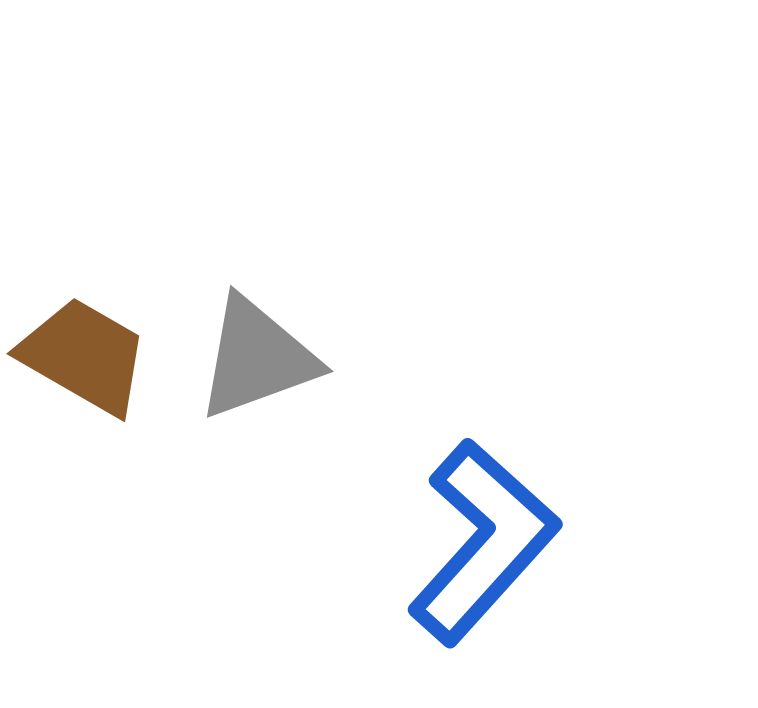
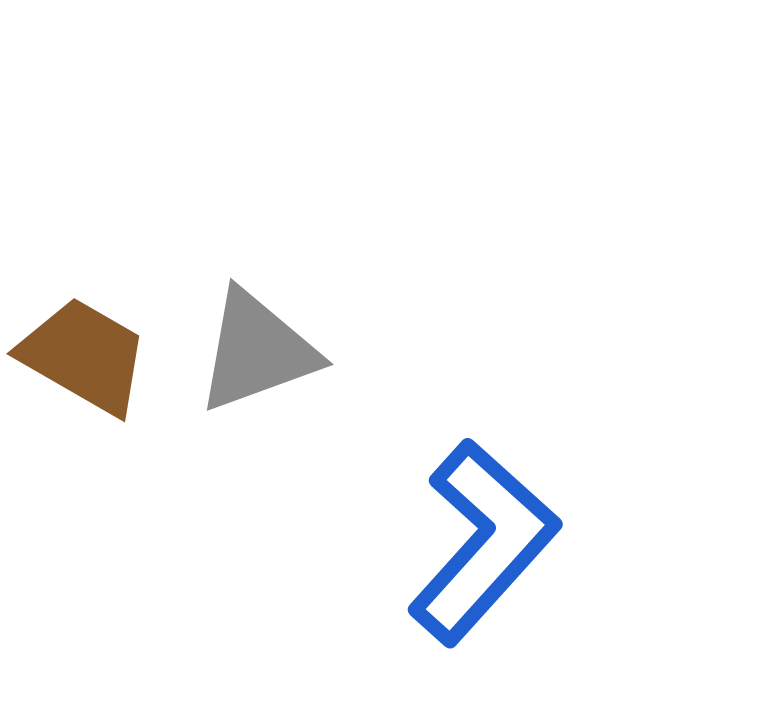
gray triangle: moved 7 px up
